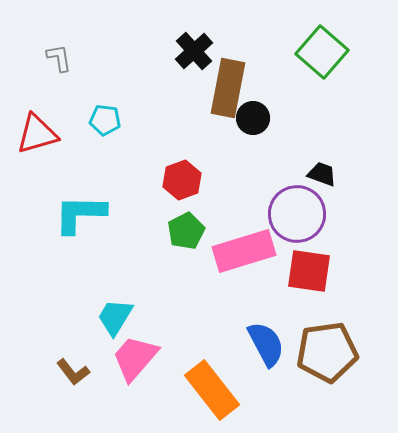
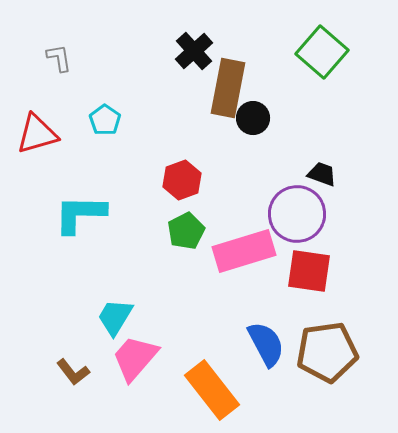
cyan pentagon: rotated 28 degrees clockwise
